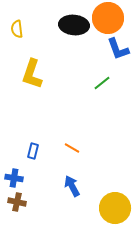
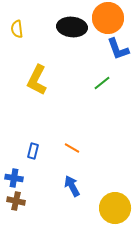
black ellipse: moved 2 px left, 2 px down
yellow L-shape: moved 5 px right, 6 px down; rotated 8 degrees clockwise
brown cross: moved 1 px left, 1 px up
